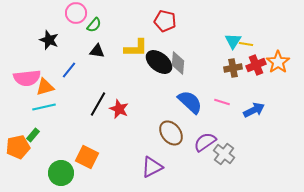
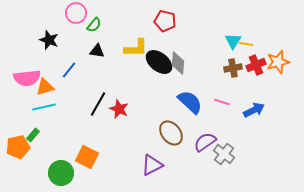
orange star: rotated 20 degrees clockwise
purple triangle: moved 2 px up
